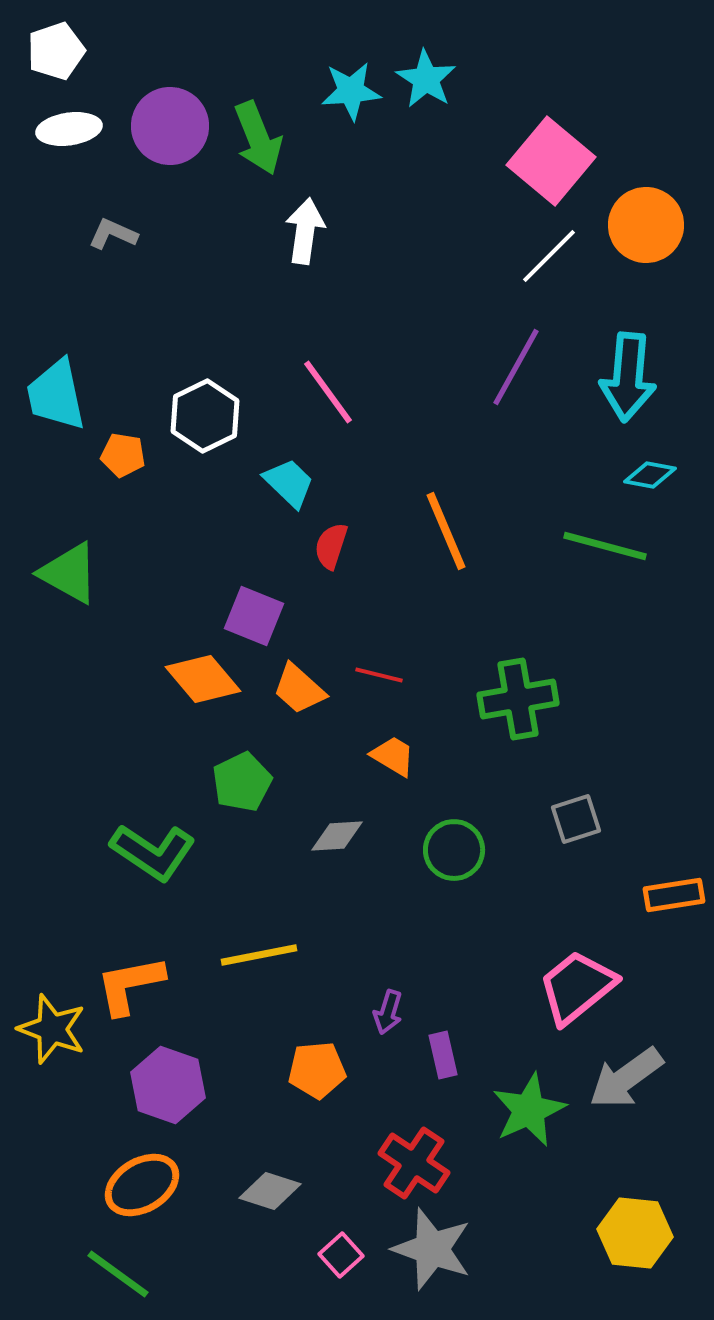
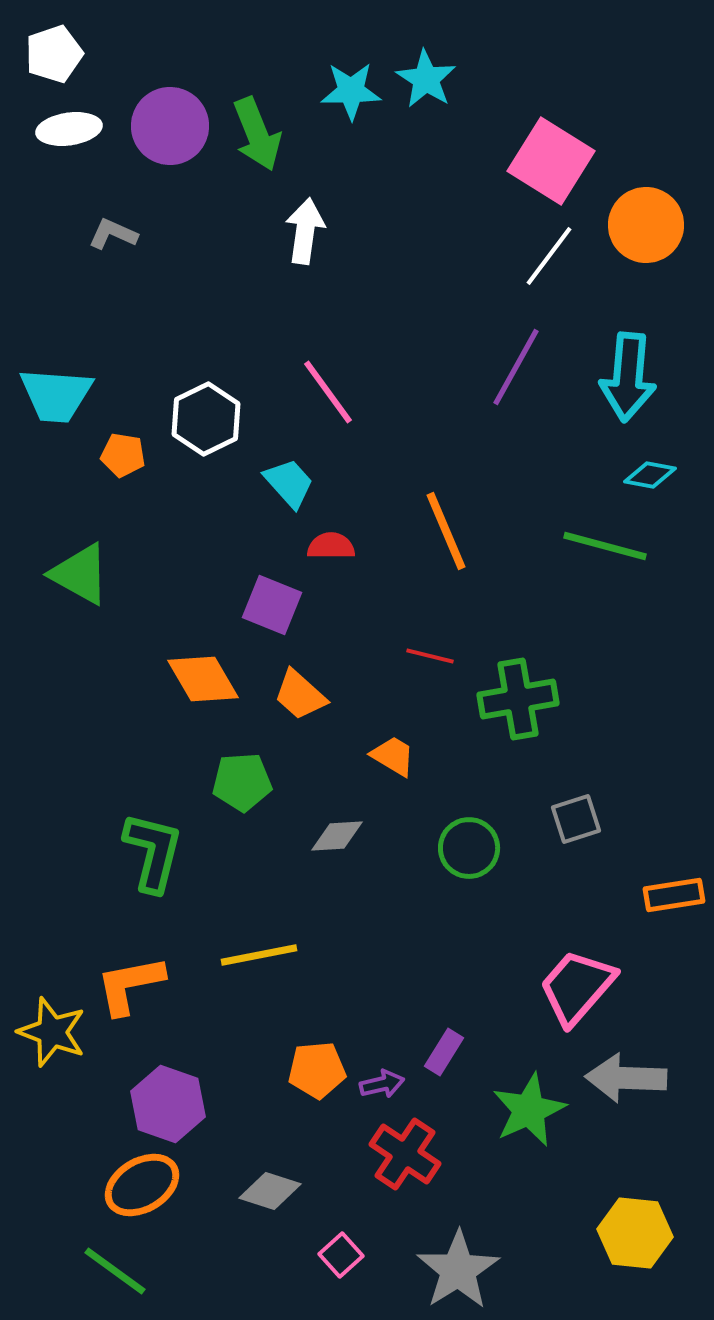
white pentagon at (56, 51): moved 2 px left, 3 px down
cyan star at (351, 91): rotated 4 degrees clockwise
green arrow at (258, 138): moved 1 px left, 4 px up
pink square at (551, 161): rotated 8 degrees counterclockwise
white line at (549, 256): rotated 8 degrees counterclockwise
cyan trapezoid at (56, 395): rotated 74 degrees counterclockwise
white hexagon at (205, 416): moved 1 px right, 3 px down
cyan trapezoid at (289, 483): rotated 4 degrees clockwise
red semicircle at (331, 546): rotated 72 degrees clockwise
green triangle at (69, 573): moved 11 px right, 1 px down
purple square at (254, 616): moved 18 px right, 11 px up
red line at (379, 675): moved 51 px right, 19 px up
orange diamond at (203, 679): rotated 10 degrees clockwise
orange trapezoid at (299, 689): moved 1 px right, 6 px down
green pentagon at (242, 782): rotated 22 degrees clockwise
green circle at (454, 850): moved 15 px right, 2 px up
green L-shape at (153, 852): rotated 110 degrees counterclockwise
pink trapezoid at (577, 987): rotated 10 degrees counterclockwise
purple arrow at (388, 1012): moved 6 px left, 72 px down; rotated 120 degrees counterclockwise
yellow star at (52, 1029): moved 3 px down
purple rectangle at (443, 1055): moved 1 px right, 3 px up; rotated 45 degrees clockwise
gray arrow at (626, 1078): rotated 38 degrees clockwise
purple hexagon at (168, 1085): moved 19 px down
red cross at (414, 1163): moved 9 px left, 9 px up
gray star at (432, 1249): moved 26 px right, 21 px down; rotated 20 degrees clockwise
green line at (118, 1274): moved 3 px left, 3 px up
